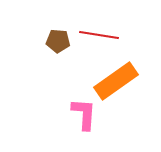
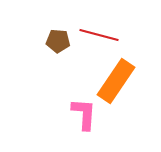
red line: rotated 6 degrees clockwise
orange rectangle: rotated 21 degrees counterclockwise
